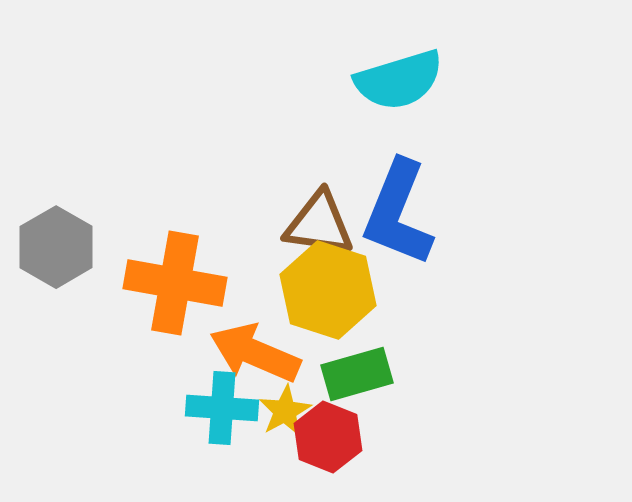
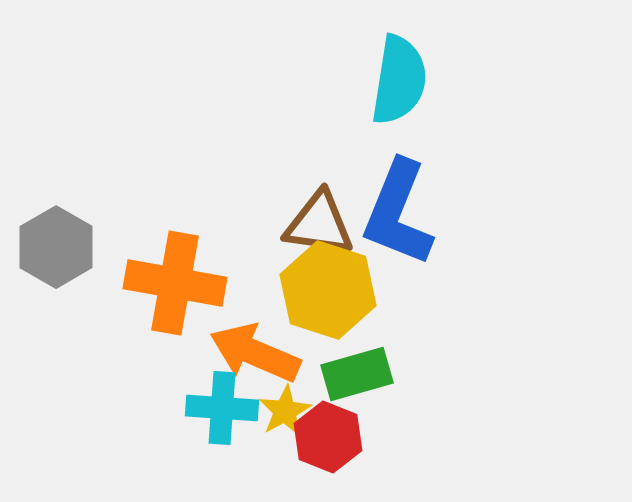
cyan semicircle: rotated 64 degrees counterclockwise
